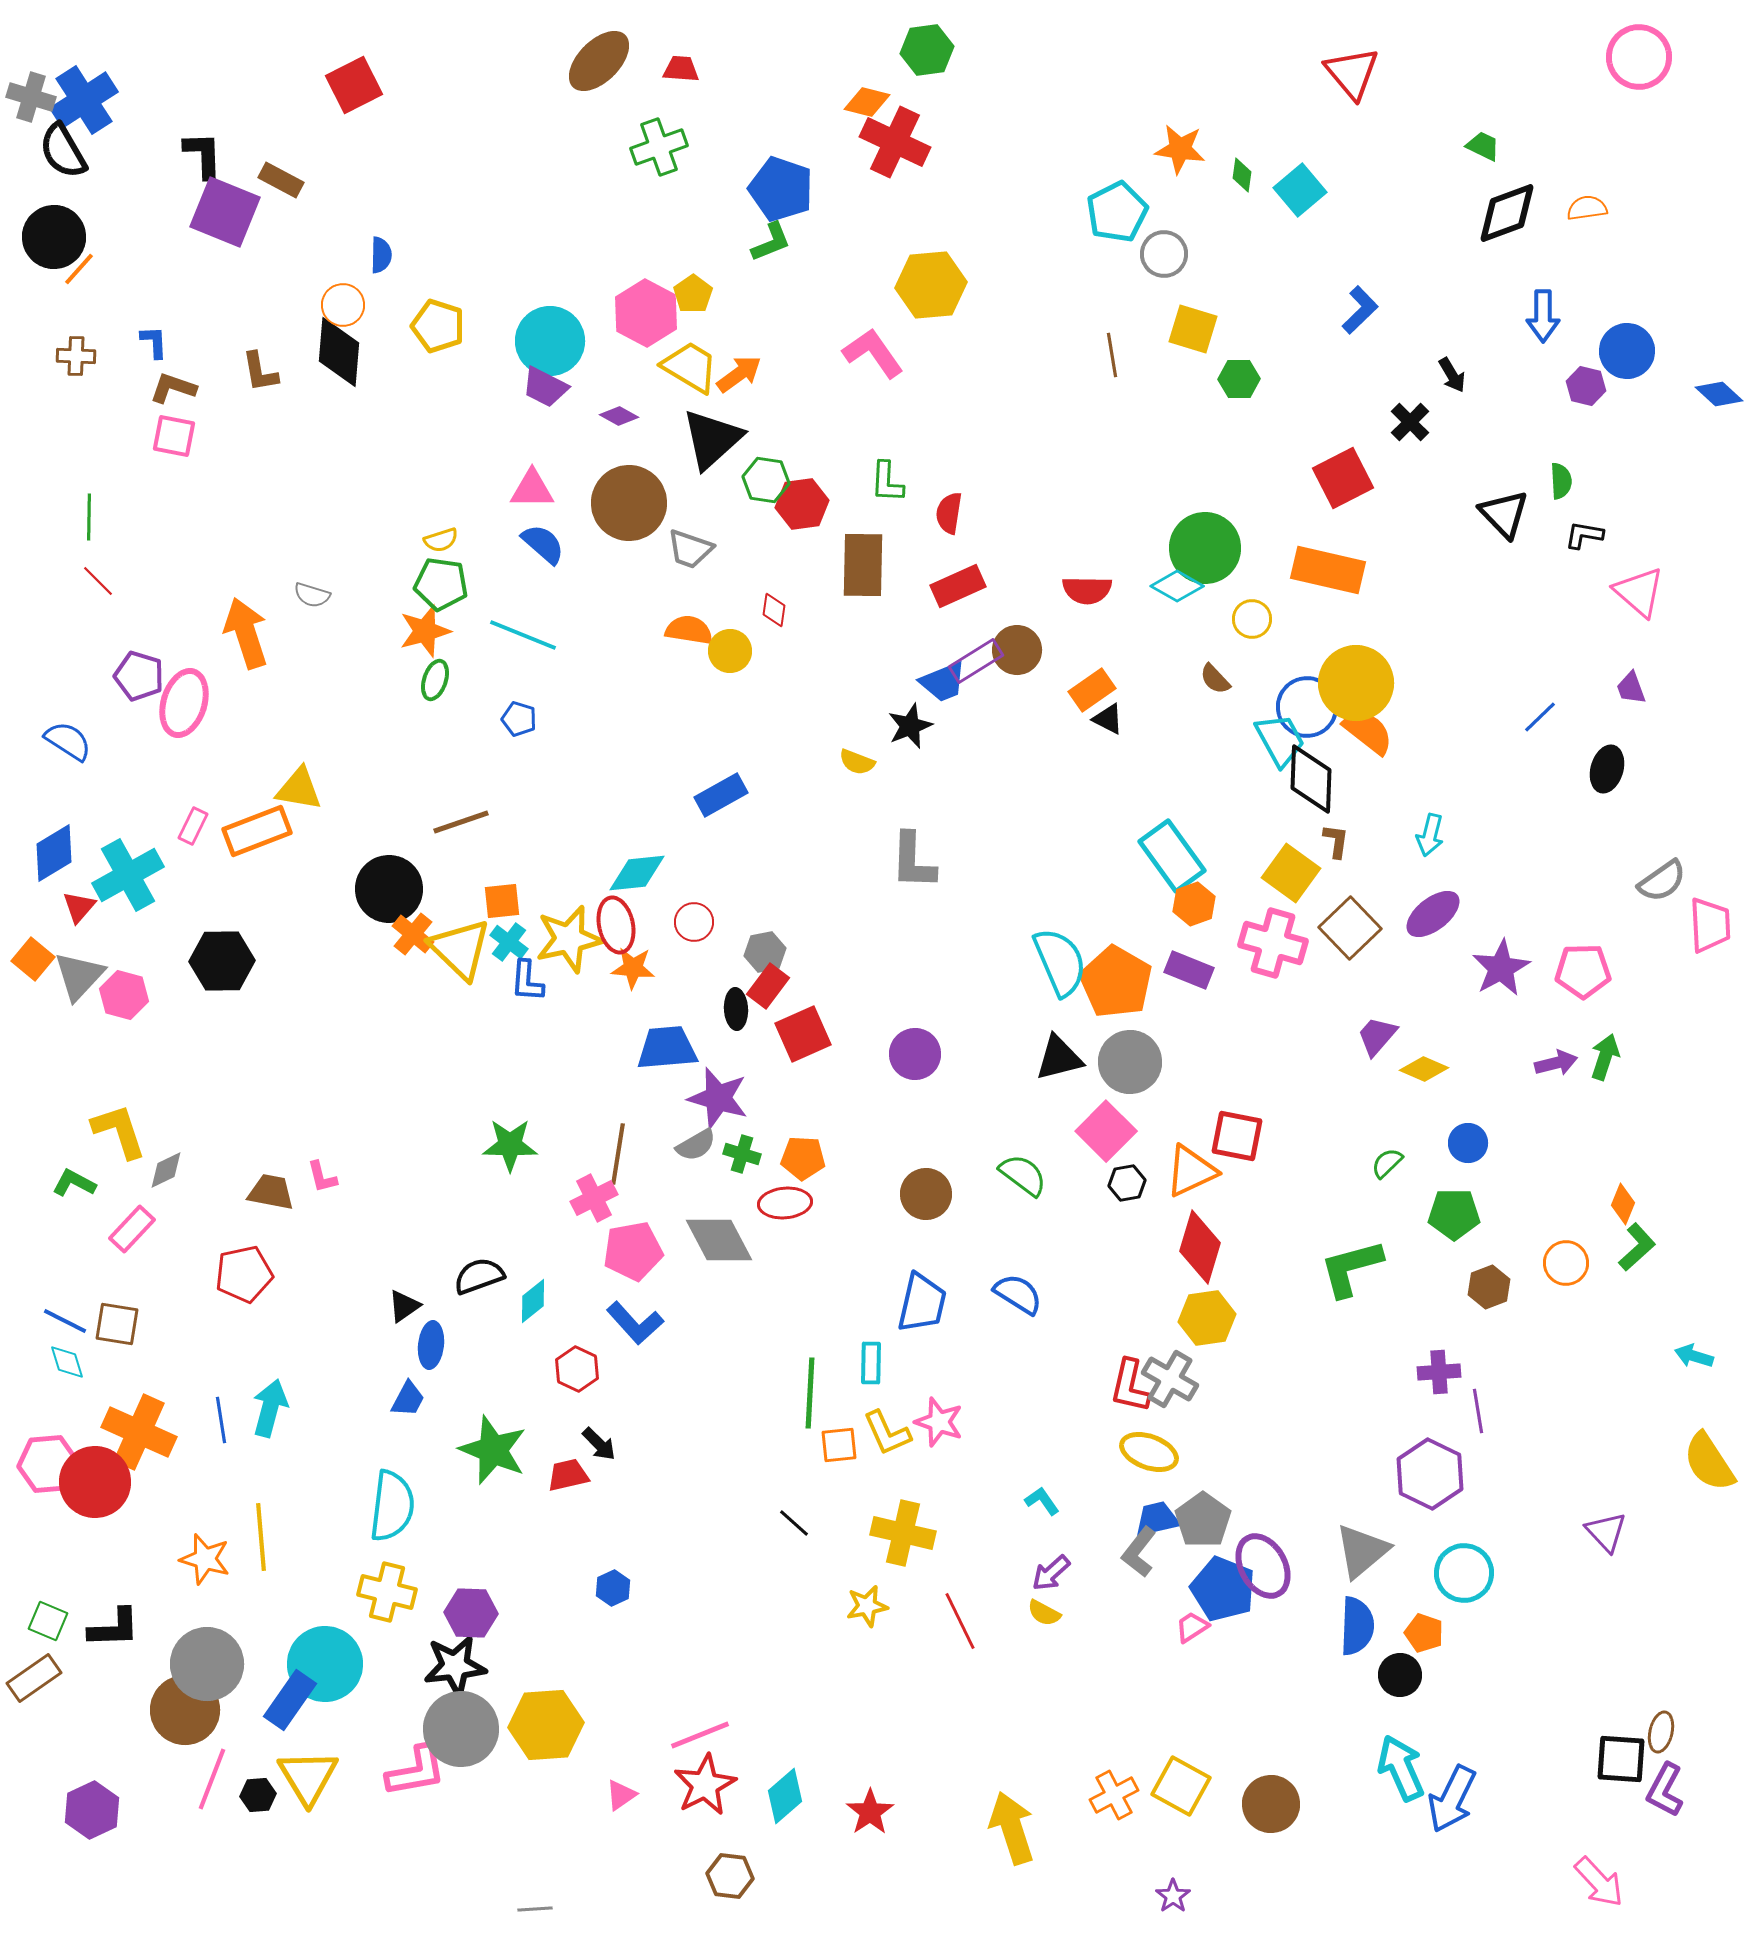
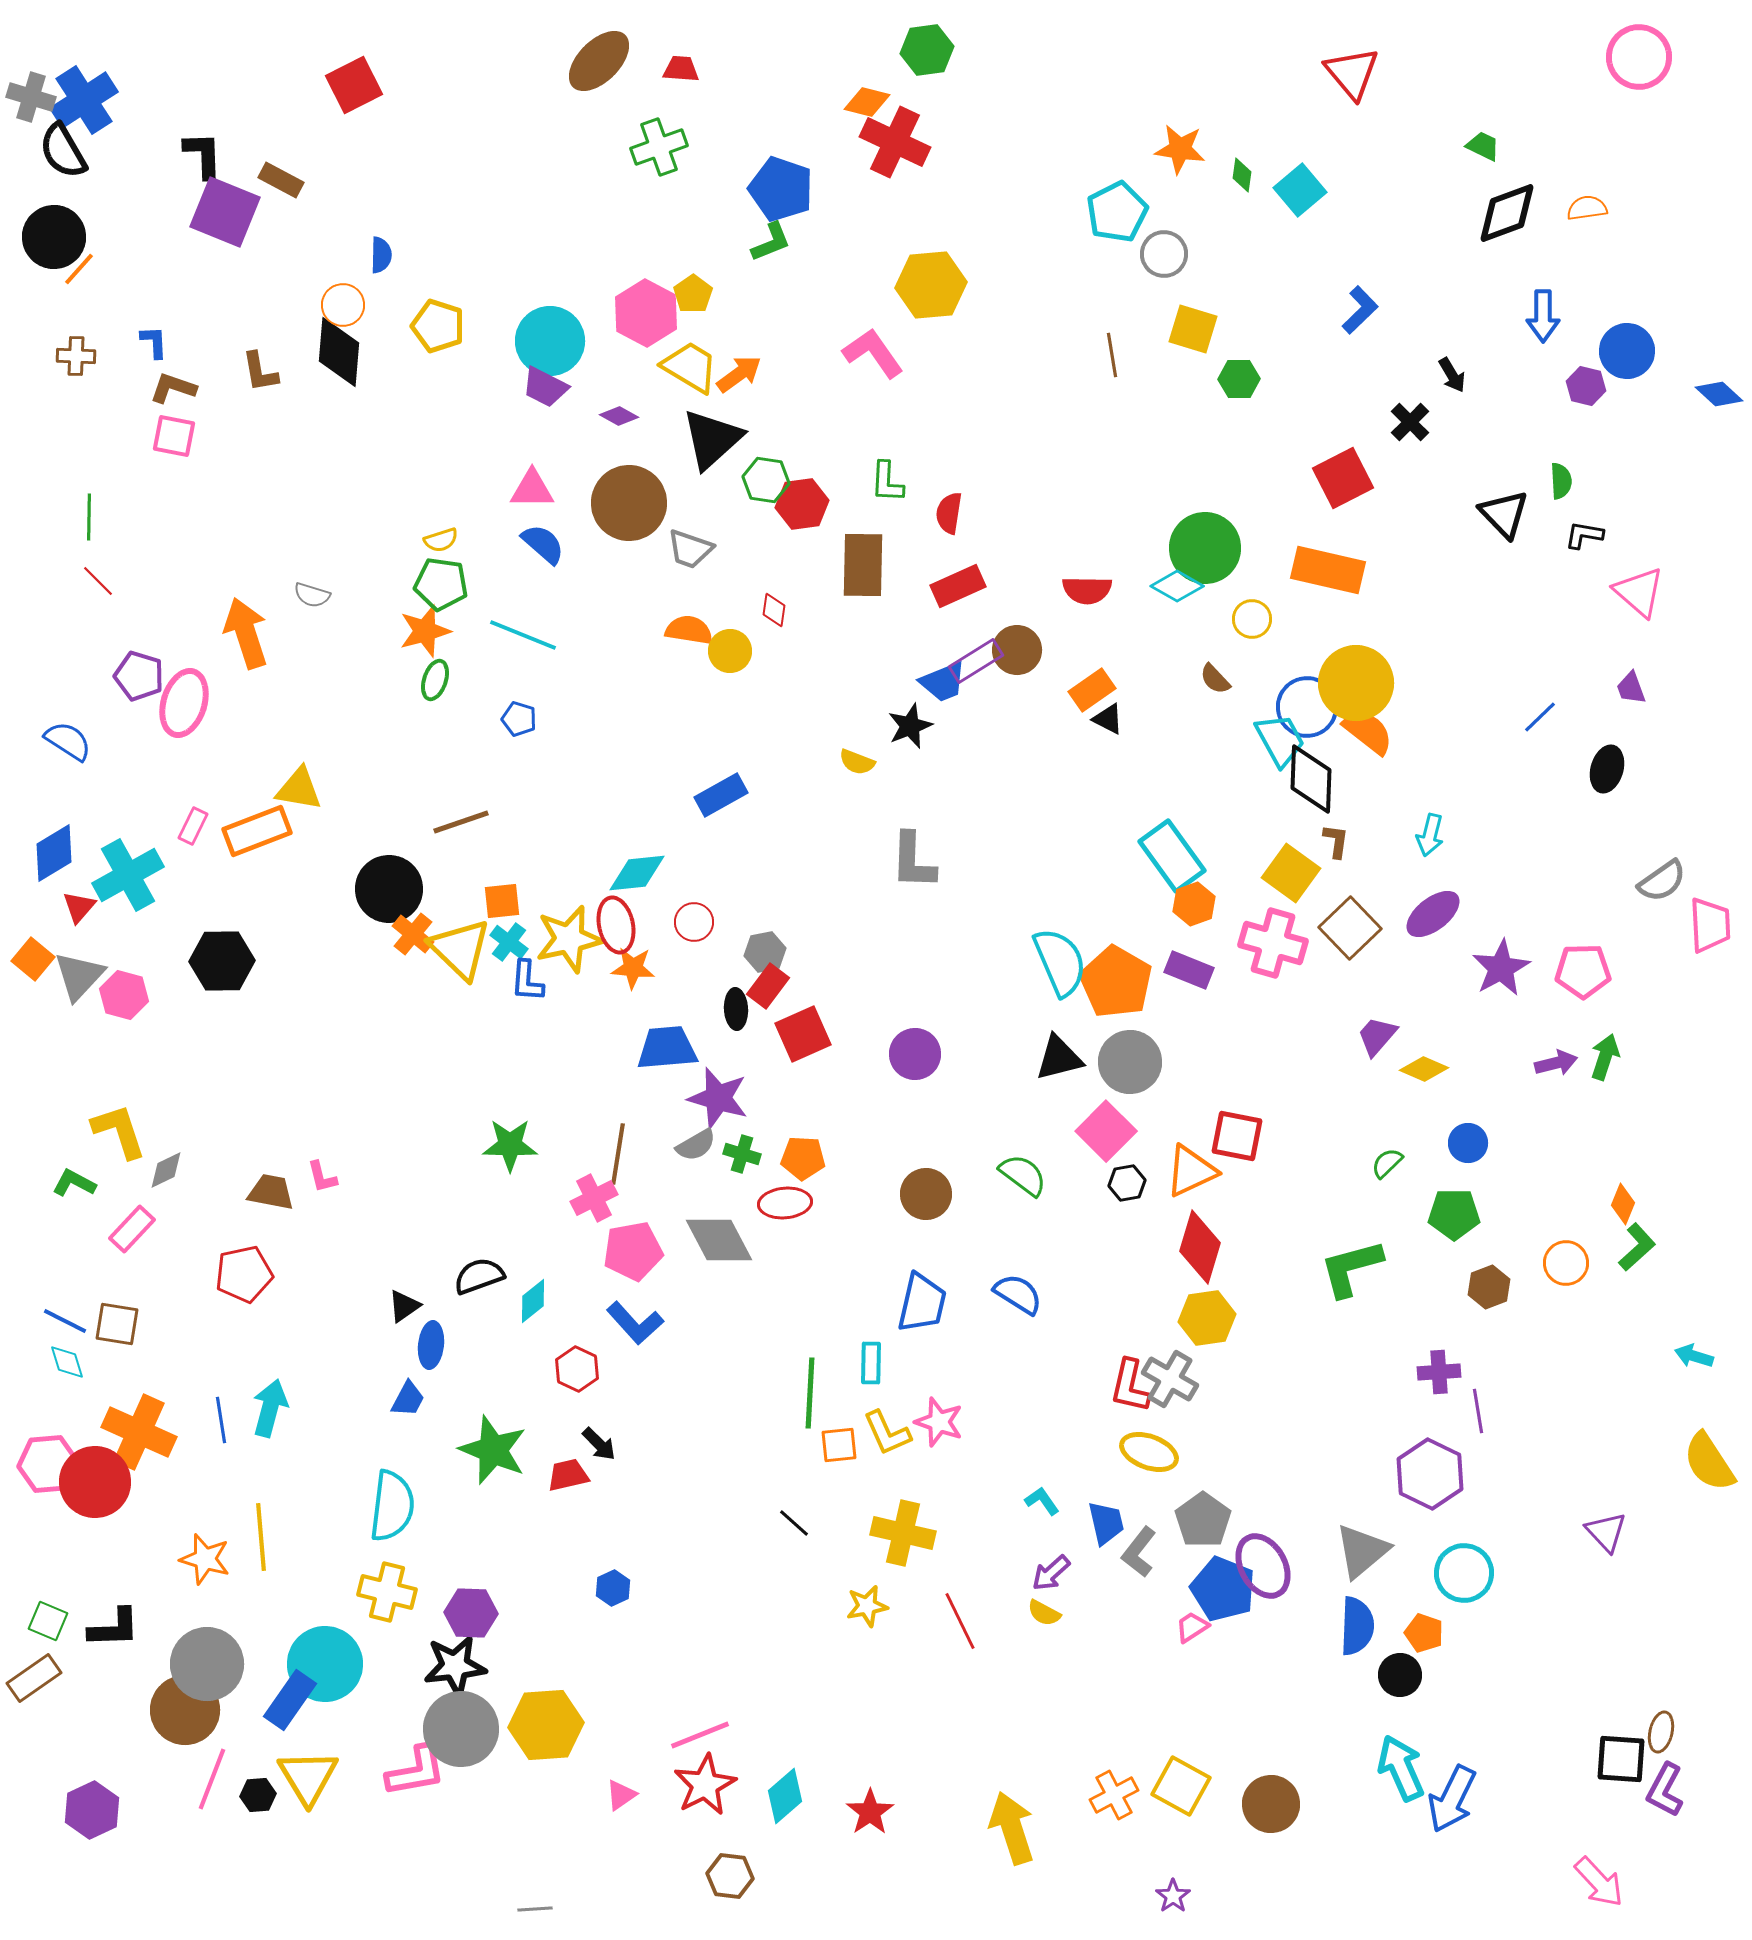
blue trapezoid at (1157, 1519): moved 51 px left, 4 px down; rotated 90 degrees clockwise
